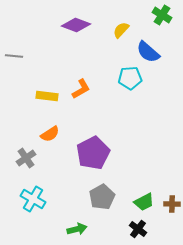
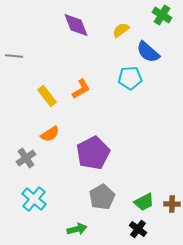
purple diamond: rotated 48 degrees clockwise
yellow semicircle: rotated 12 degrees clockwise
yellow rectangle: rotated 45 degrees clockwise
cyan cross: moved 1 px right; rotated 10 degrees clockwise
